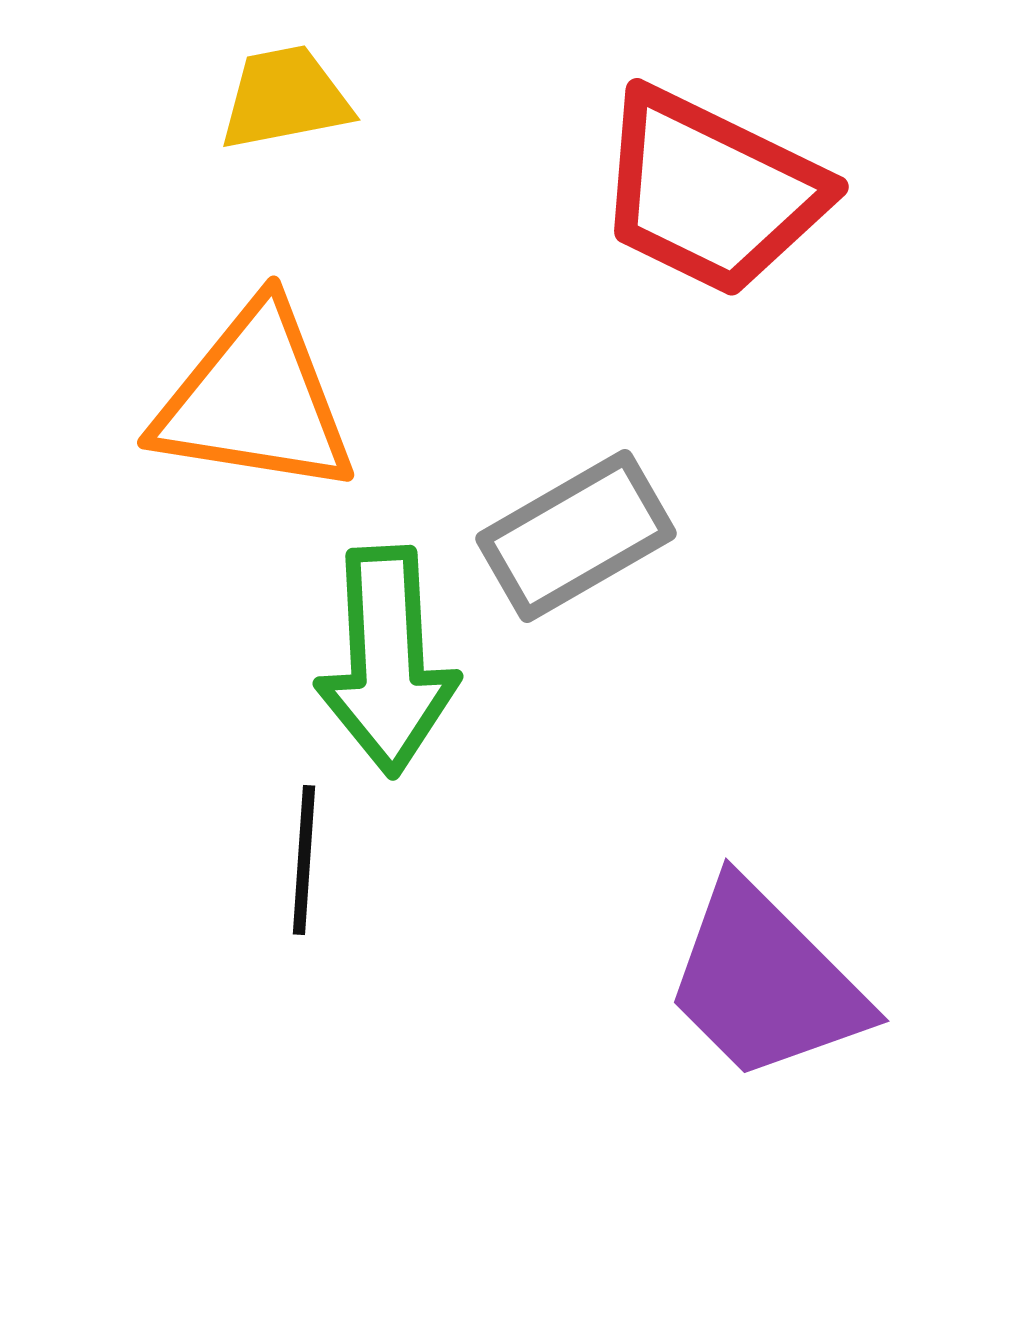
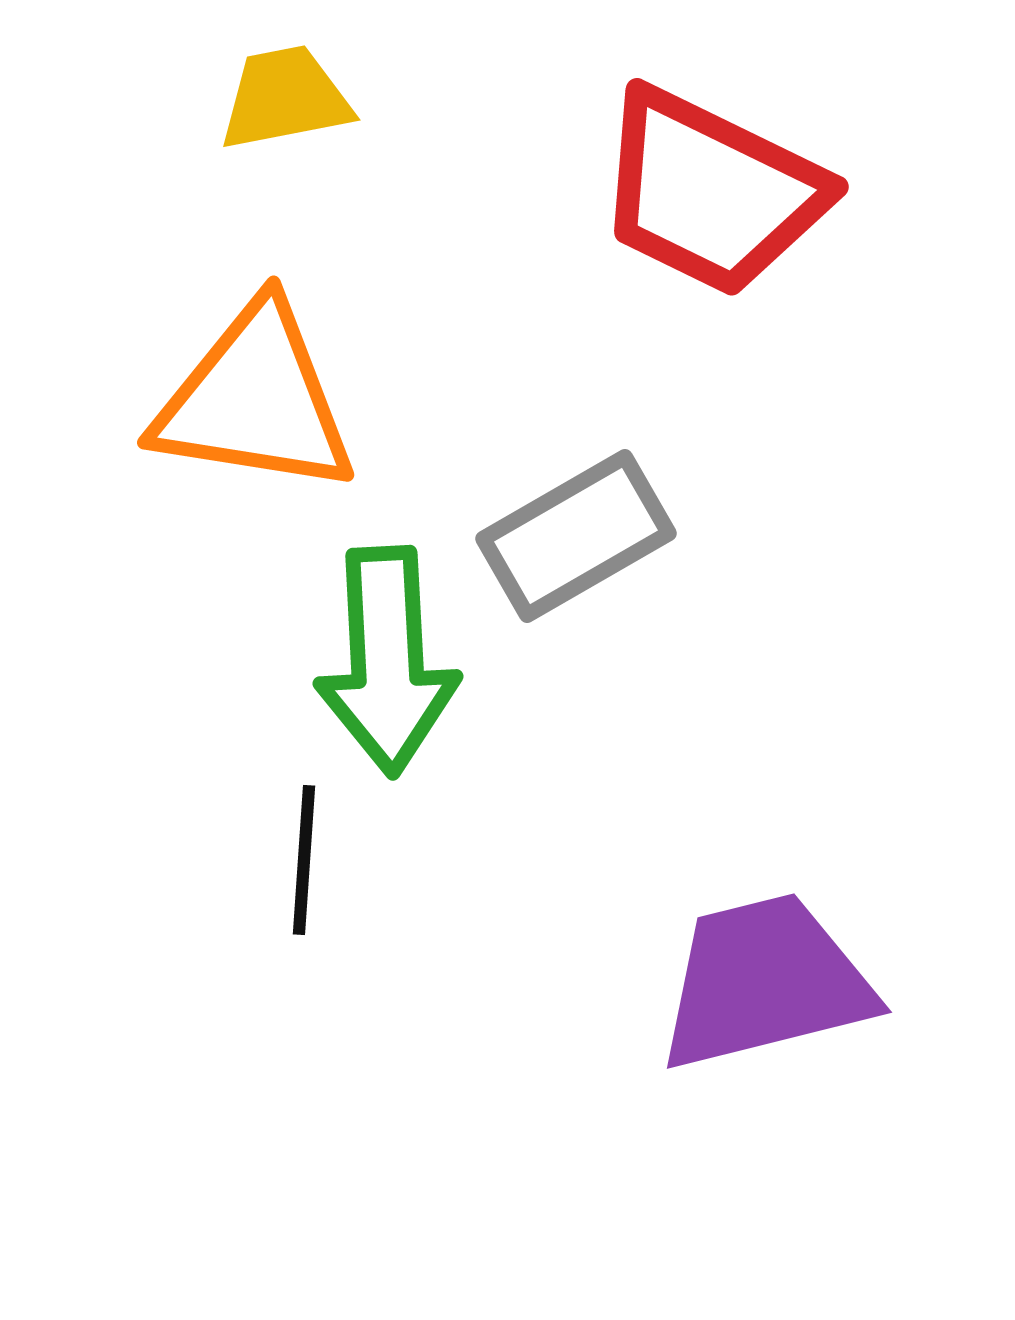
purple trapezoid: rotated 121 degrees clockwise
